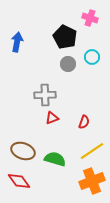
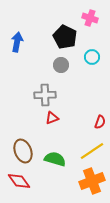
gray circle: moved 7 px left, 1 px down
red semicircle: moved 16 px right
brown ellipse: rotated 50 degrees clockwise
